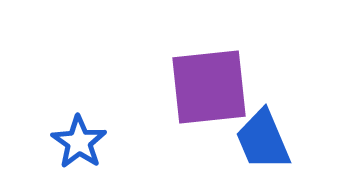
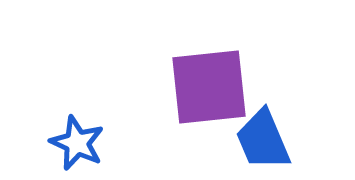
blue star: moved 2 px left, 1 px down; rotated 10 degrees counterclockwise
